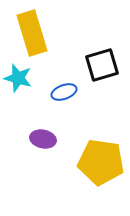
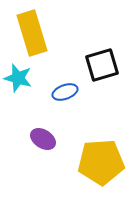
blue ellipse: moved 1 px right
purple ellipse: rotated 20 degrees clockwise
yellow pentagon: rotated 12 degrees counterclockwise
